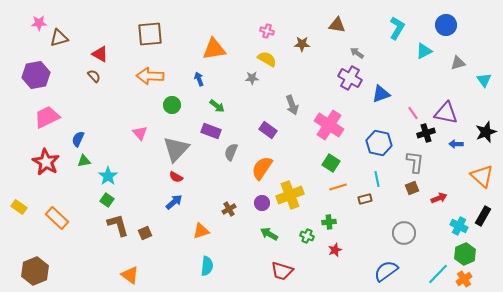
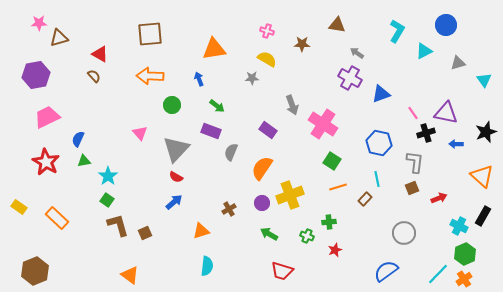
cyan L-shape at (397, 28): moved 3 px down
pink cross at (329, 125): moved 6 px left, 1 px up
green square at (331, 163): moved 1 px right, 2 px up
brown rectangle at (365, 199): rotated 32 degrees counterclockwise
